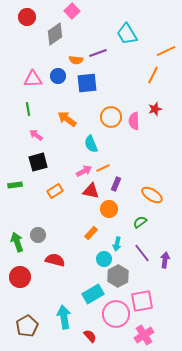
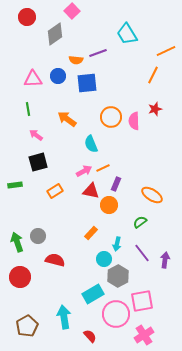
orange circle at (109, 209): moved 4 px up
gray circle at (38, 235): moved 1 px down
